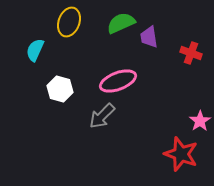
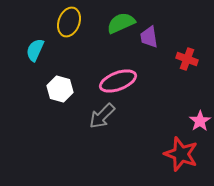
red cross: moved 4 px left, 6 px down
